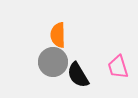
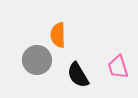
gray circle: moved 16 px left, 2 px up
